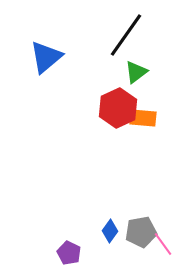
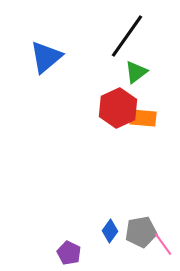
black line: moved 1 px right, 1 px down
